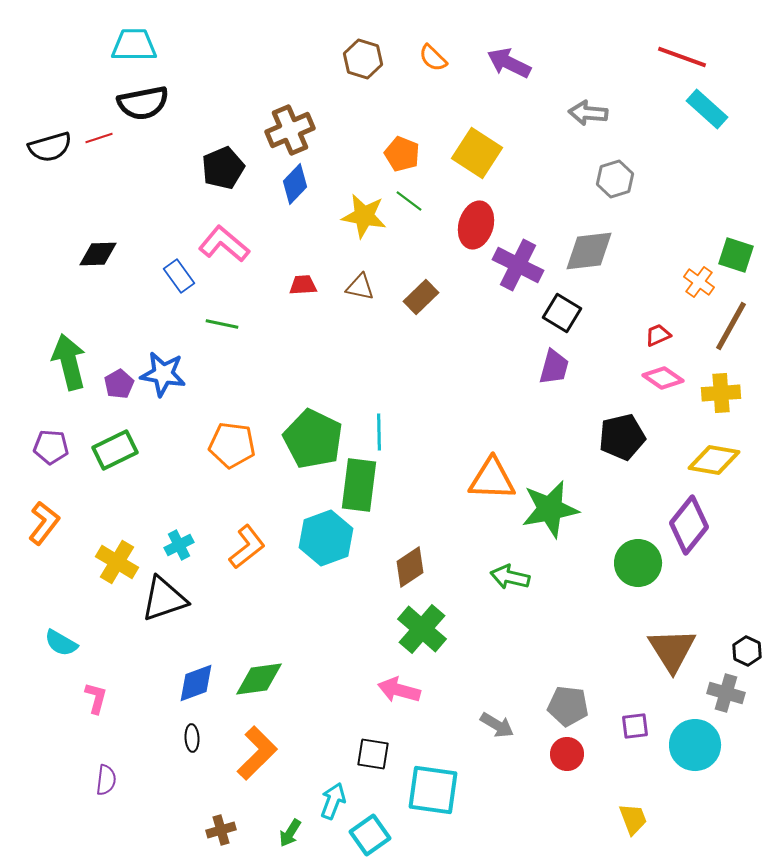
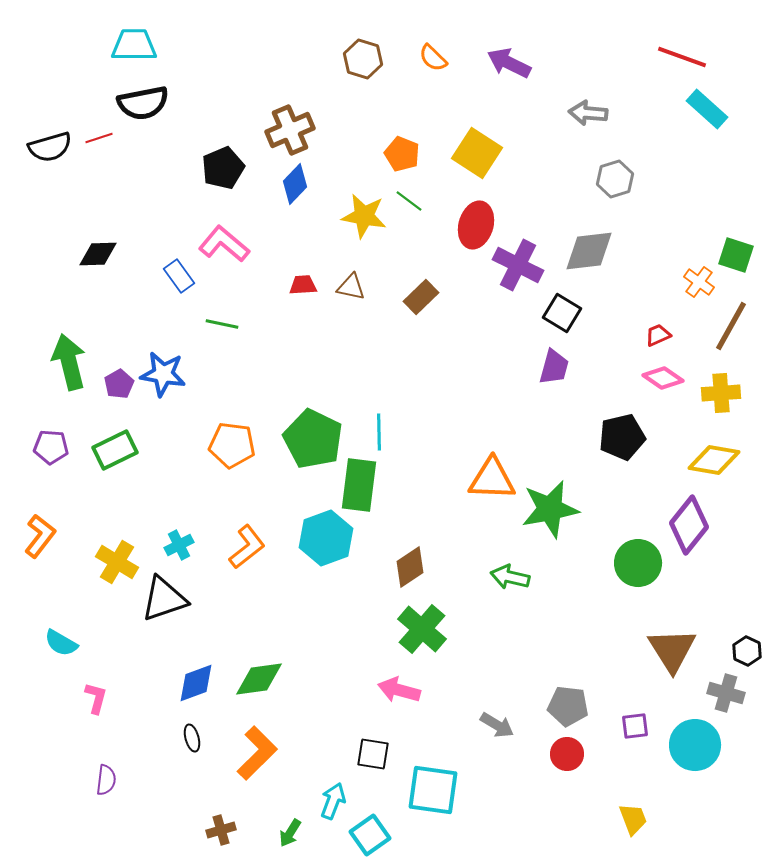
brown triangle at (360, 287): moved 9 px left
orange L-shape at (44, 523): moved 4 px left, 13 px down
black ellipse at (192, 738): rotated 12 degrees counterclockwise
